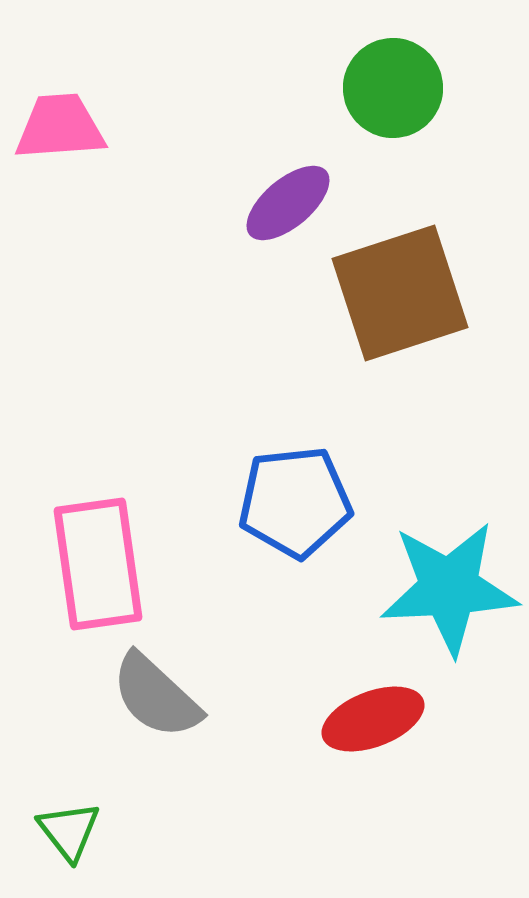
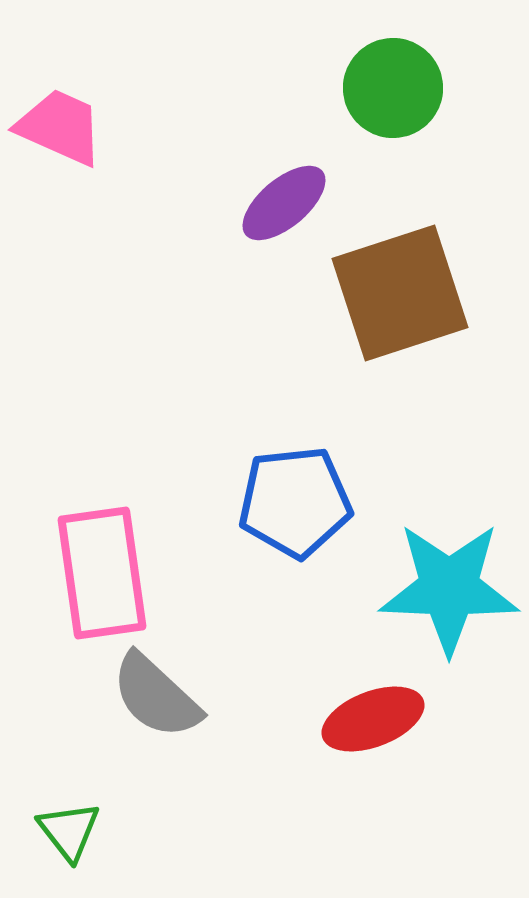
pink trapezoid: rotated 28 degrees clockwise
purple ellipse: moved 4 px left
pink rectangle: moved 4 px right, 9 px down
cyan star: rotated 5 degrees clockwise
